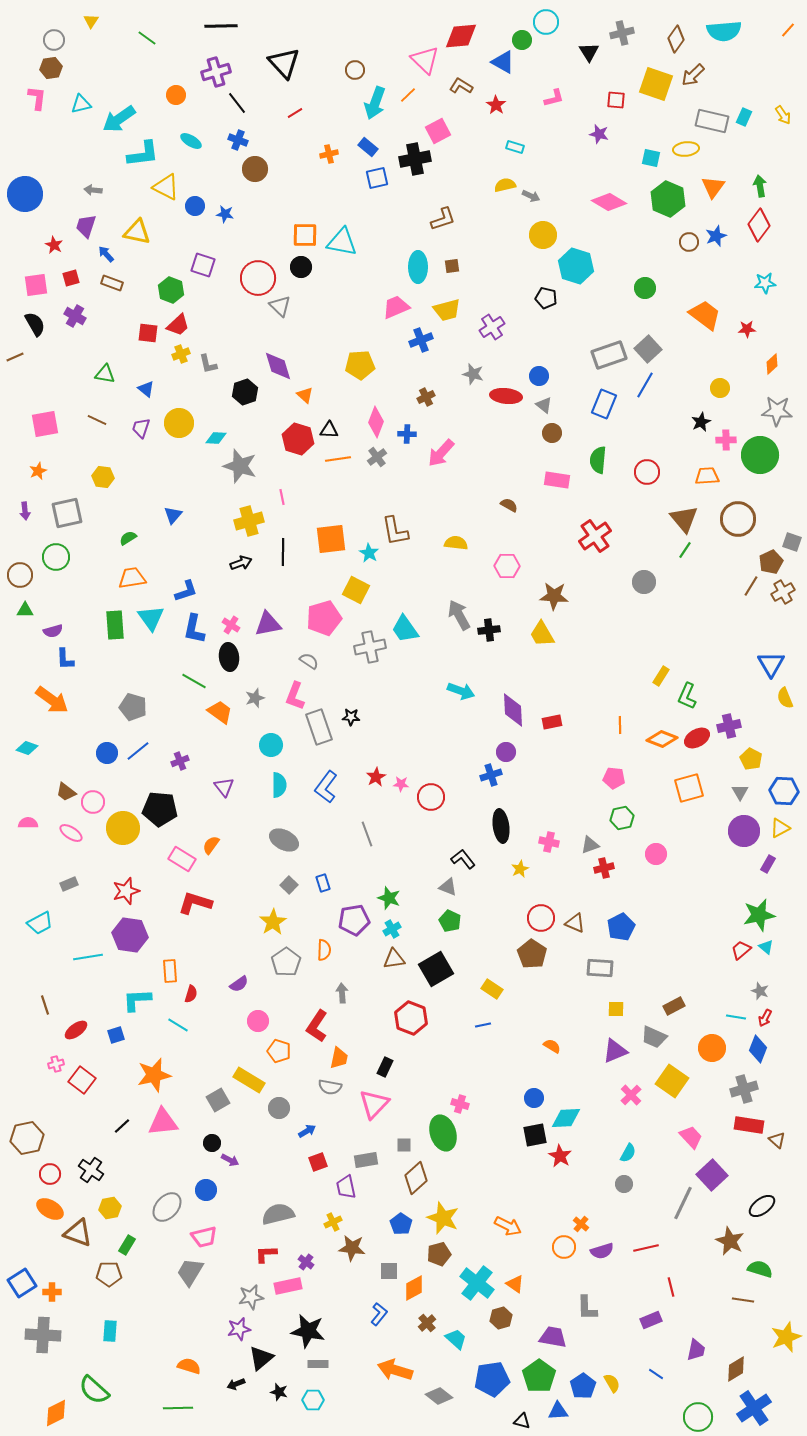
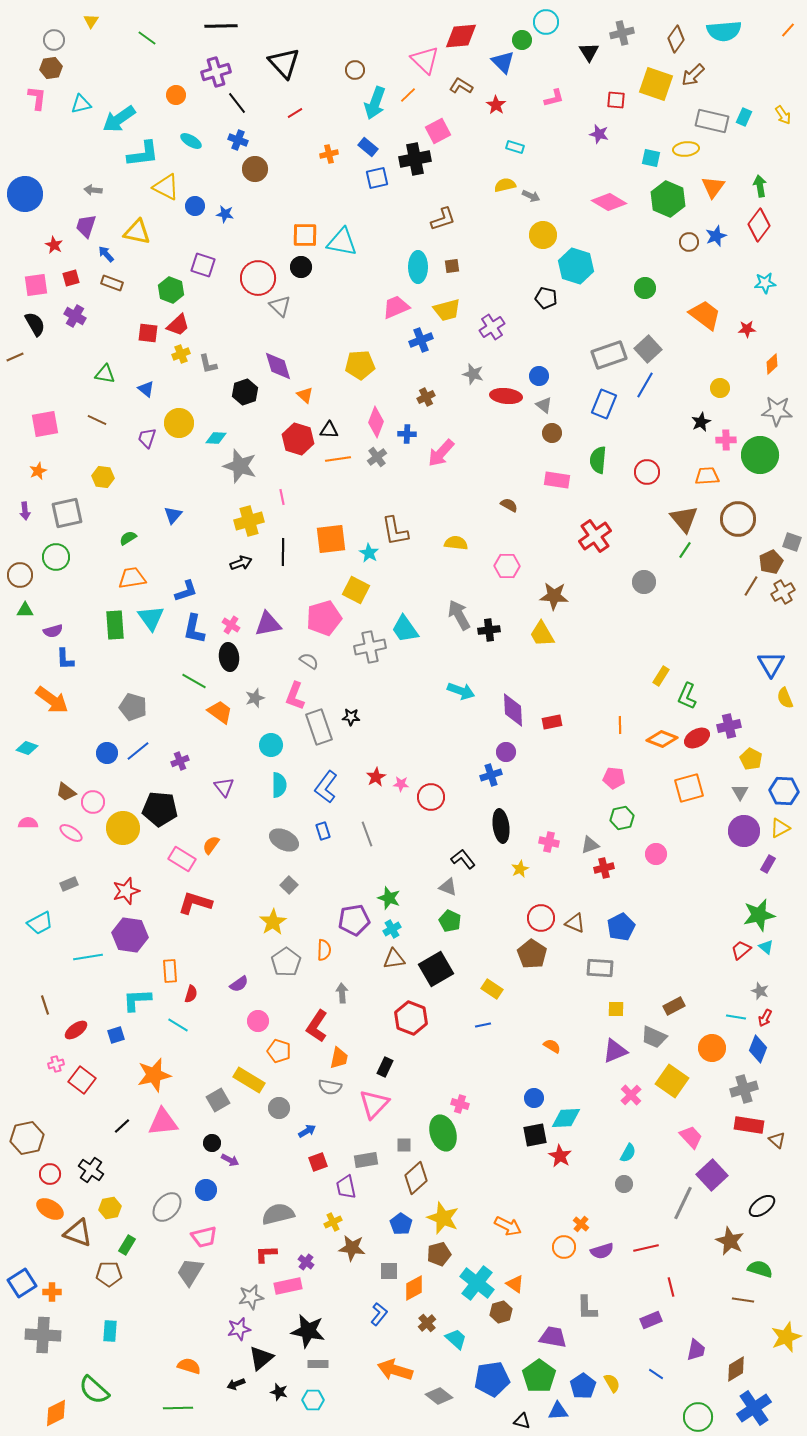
blue triangle at (503, 62): rotated 15 degrees clockwise
purple trapezoid at (141, 428): moved 6 px right, 10 px down
blue rectangle at (323, 883): moved 52 px up
brown hexagon at (501, 1318): moved 6 px up
